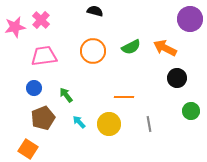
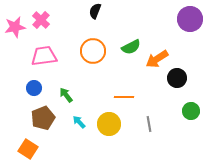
black semicircle: rotated 84 degrees counterclockwise
orange arrow: moved 8 px left, 11 px down; rotated 60 degrees counterclockwise
